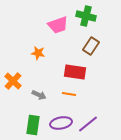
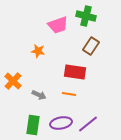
orange star: moved 2 px up
